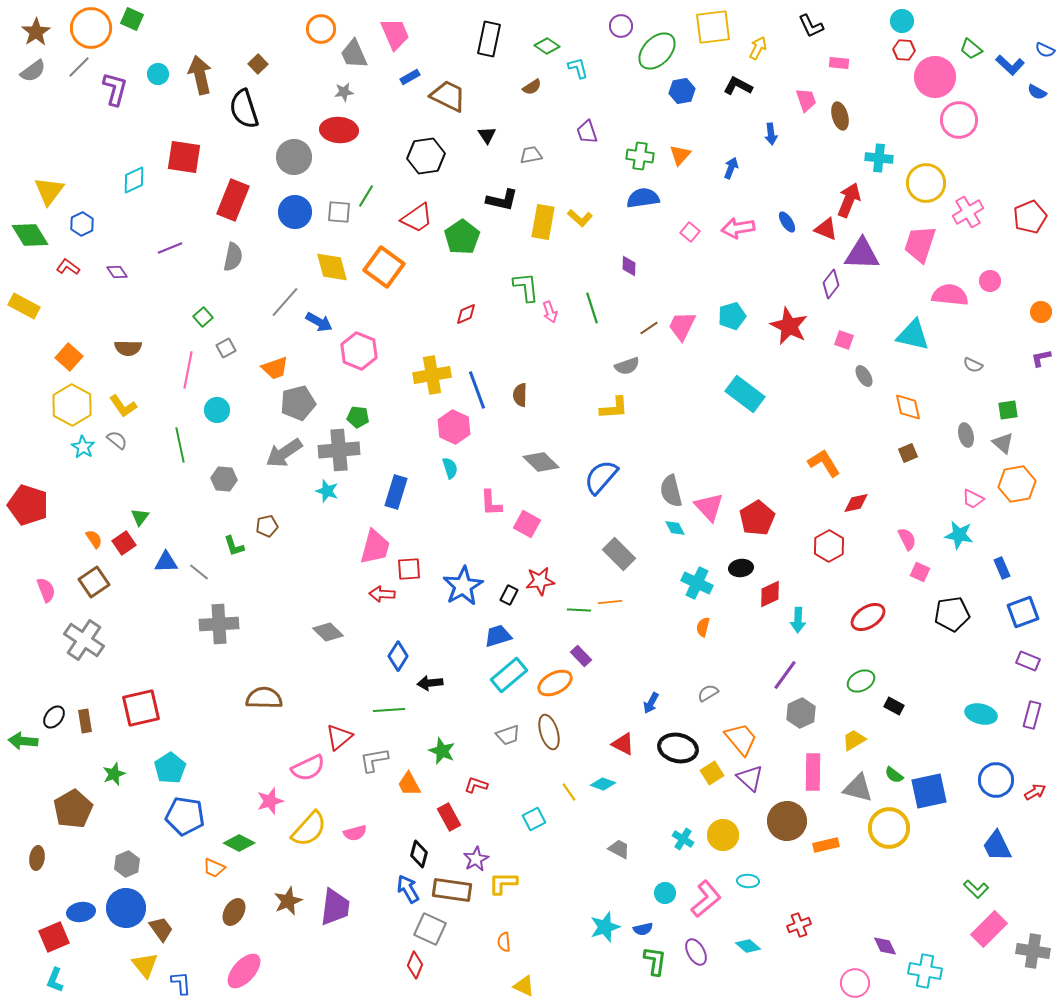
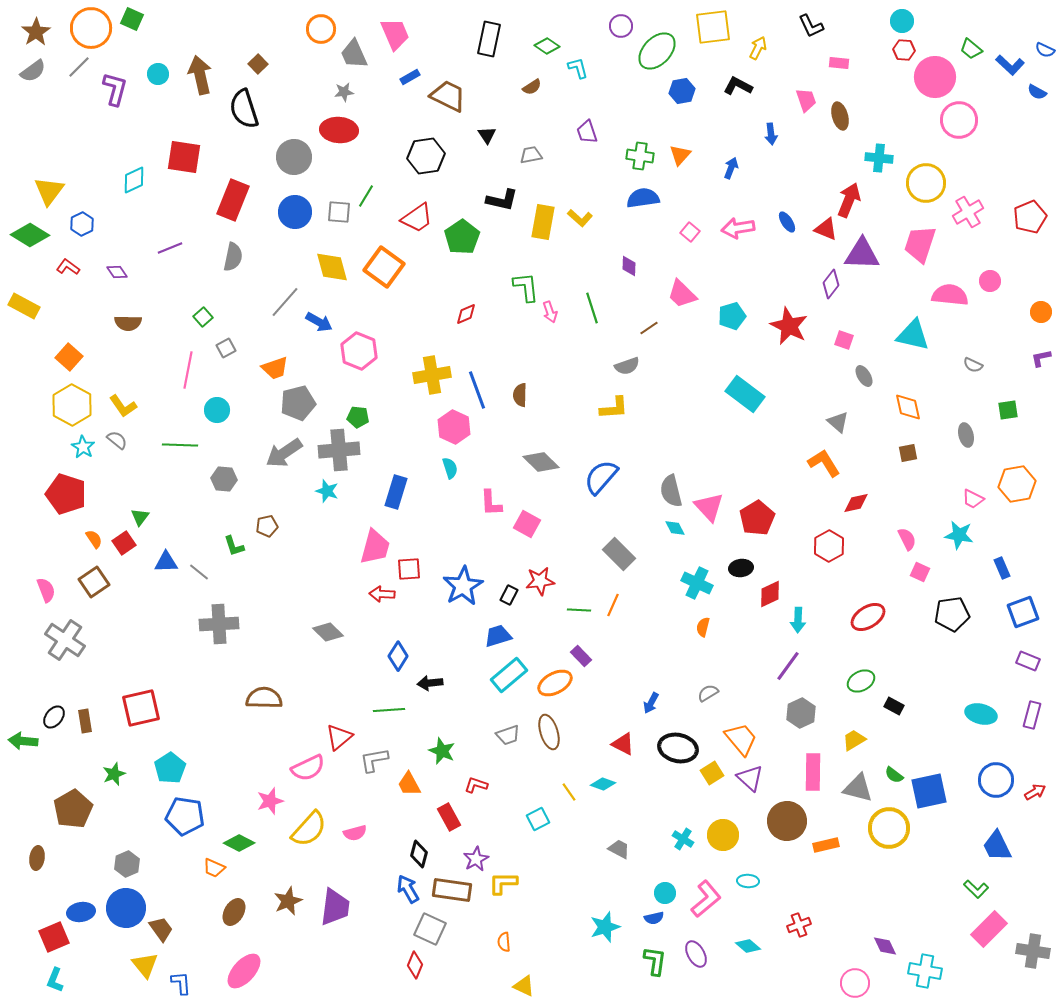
green diamond at (30, 235): rotated 27 degrees counterclockwise
pink trapezoid at (682, 326): moved 32 px up; rotated 72 degrees counterclockwise
brown semicircle at (128, 348): moved 25 px up
gray triangle at (1003, 443): moved 165 px left, 21 px up
green line at (180, 445): rotated 76 degrees counterclockwise
brown square at (908, 453): rotated 12 degrees clockwise
red pentagon at (28, 505): moved 38 px right, 11 px up
orange line at (610, 602): moved 3 px right, 3 px down; rotated 60 degrees counterclockwise
gray cross at (84, 640): moved 19 px left
purple line at (785, 675): moved 3 px right, 9 px up
cyan square at (534, 819): moved 4 px right
blue semicircle at (643, 929): moved 11 px right, 11 px up
purple ellipse at (696, 952): moved 2 px down
